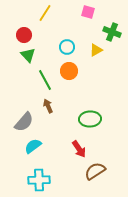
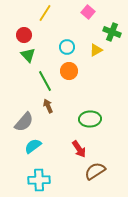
pink square: rotated 24 degrees clockwise
green line: moved 1 px down
